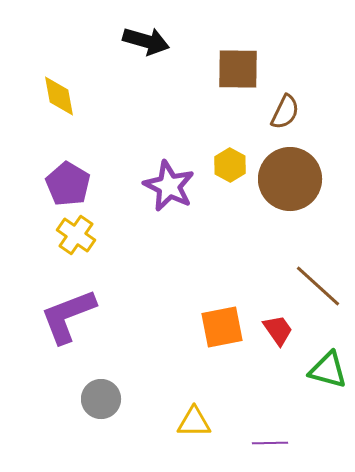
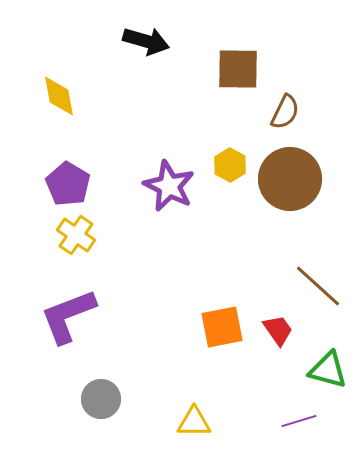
purple line: moved 29 px right, 22 px up; rotated 16 degrees counterclockwise
